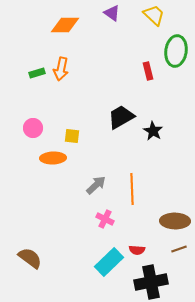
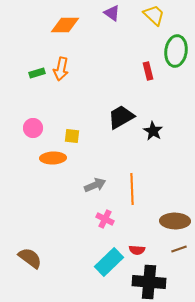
gray arrow: moved 1 px left; rotated 20 degrees clockwise
black cross: moved 2 px left; rotated 16 degrees clockwise
